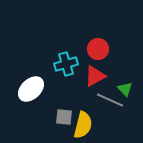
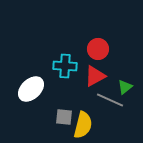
cyan cross: moved 1 px left, 2 px down; rotated 20 degrees clockwise
green triangle: moved 2 px up; rotated 35 degrees clockwise
